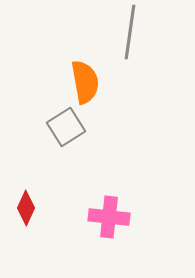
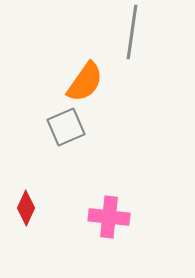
gray line: moved 2 px right
orange semicircle: rotated 45 degrees clockwise
gray square: rotated 9 degrees clockwise
